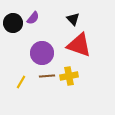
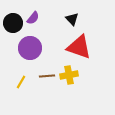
black triangle: moved 1 px left
red triangle: moved 2 px down
purple circle: moved 12 px left, 5 px up
yellow cross: moved 1 px up
